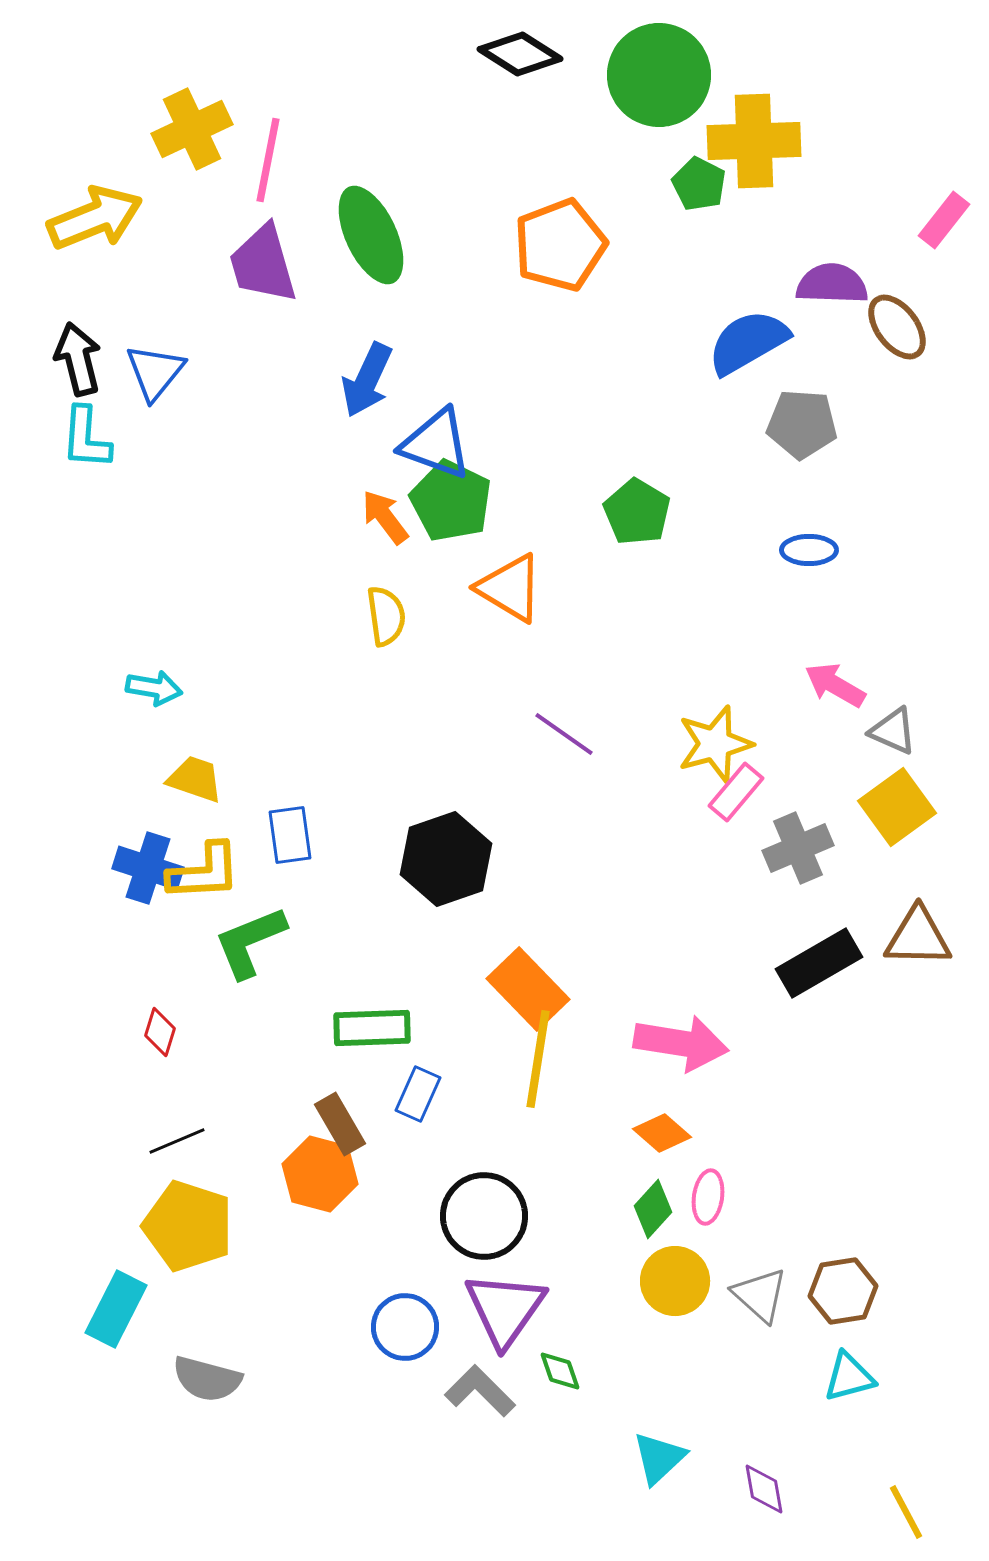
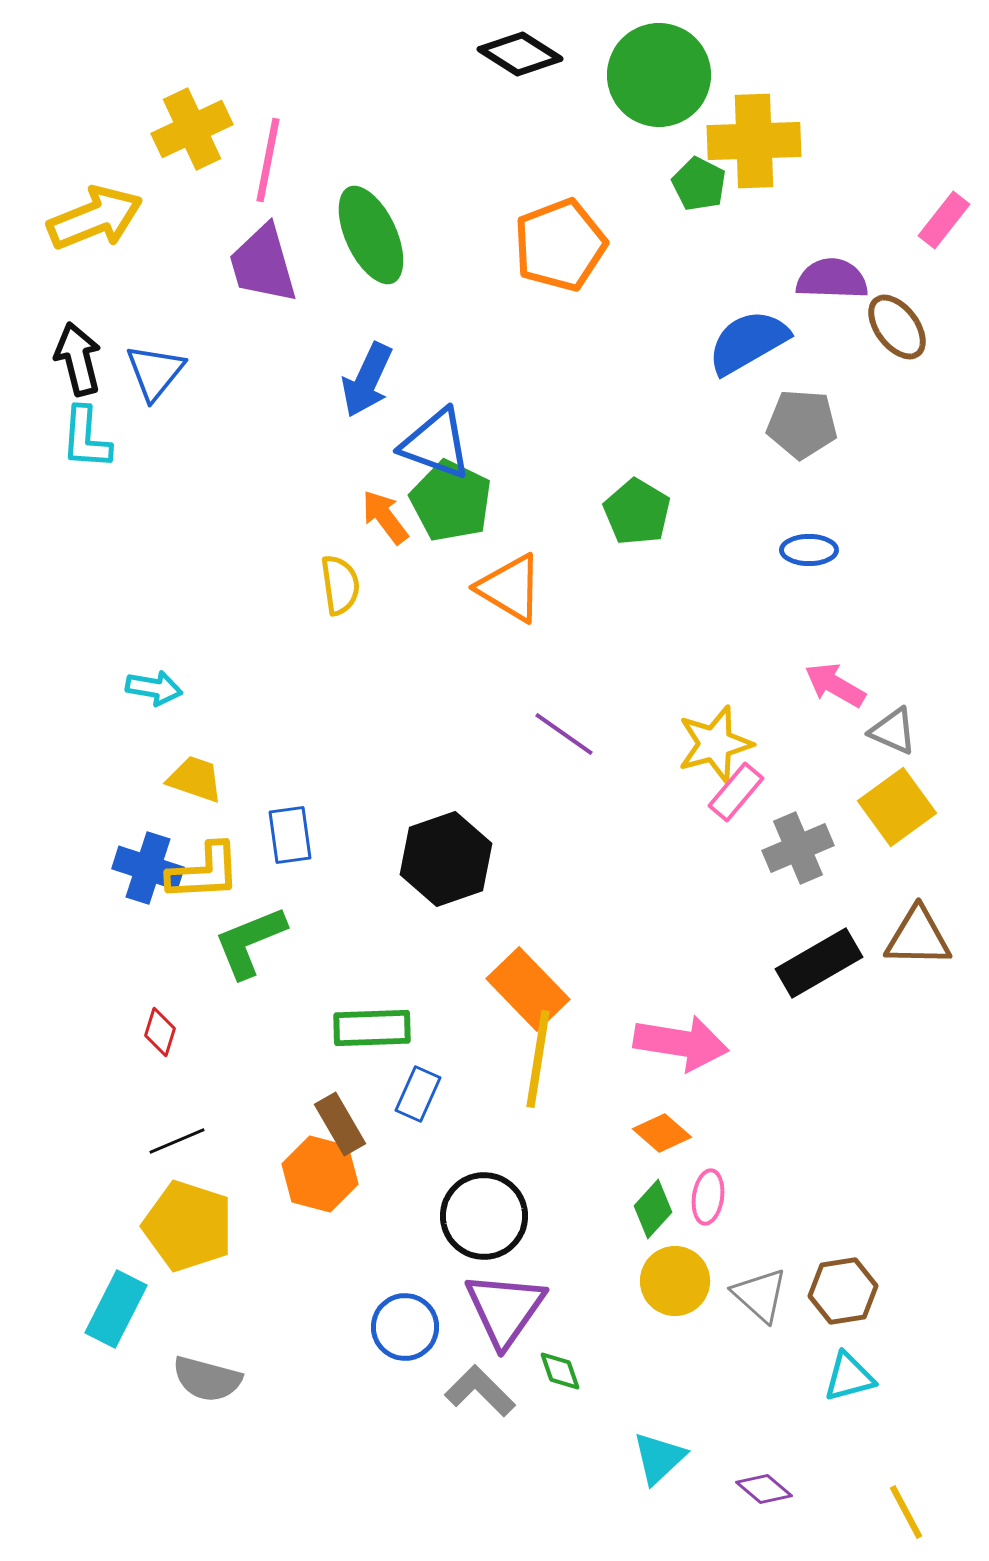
purple semicircle at (832, 284): moved 5 px up
yellow semicircle at (386, 616): moved 46 px left, 31 px up
purple diamond at (764, 1489): rotated 40 degrees counterclockwise
